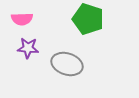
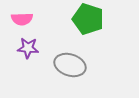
gray ellipse: moved 3 px right, 1 px down
